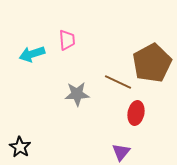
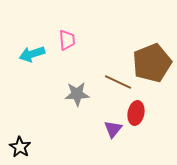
brown pentagon: rotated 6 degrees clockwise
purple triangle: moved 8 px left, 23 px up
